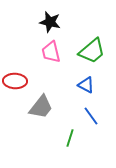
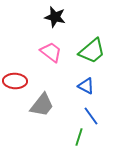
black star: moved 5 px right, 5 px up
pink trapezoid: rotated 140 degrees clockwise
blue triangle: moved 1 px down
gray trapezoid: moved 1 px right, 2 px up
green line: moved 9 px right, 1 px up
